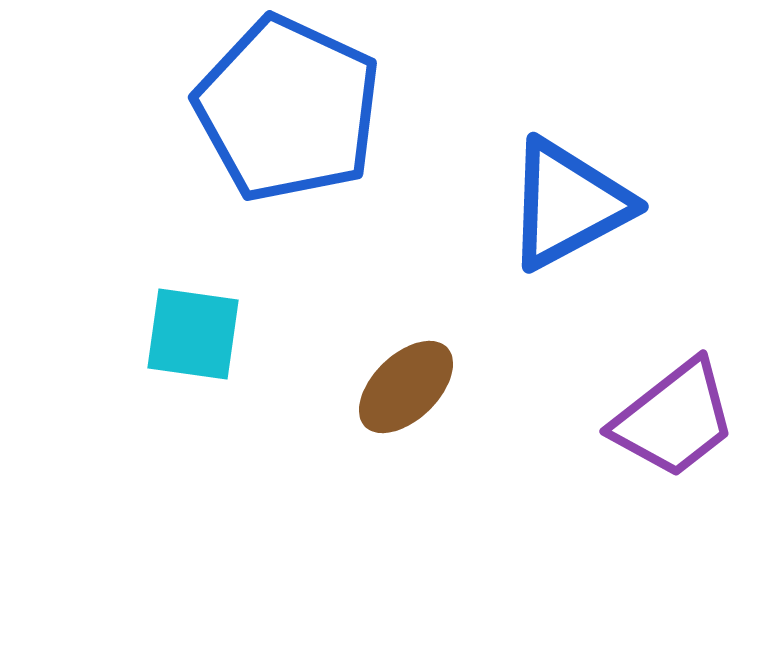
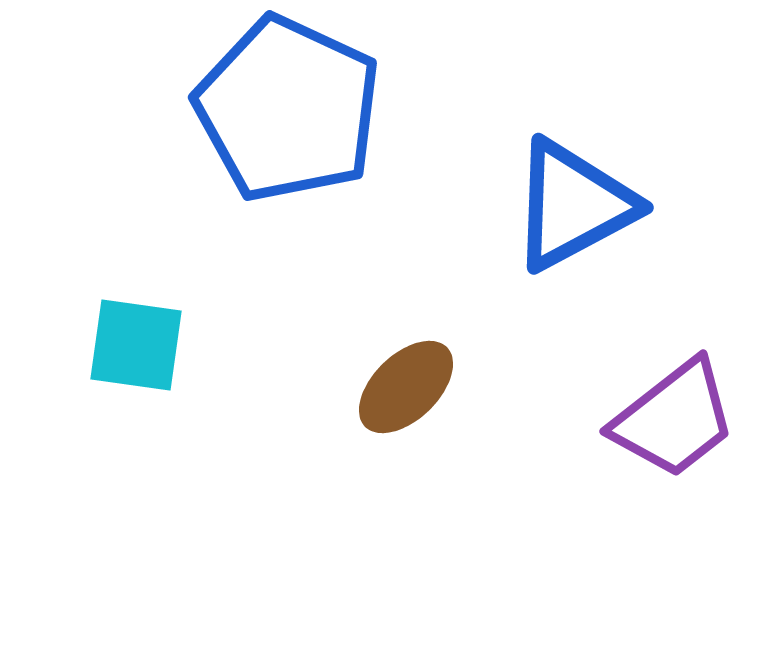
blue triangle: moved 5 px right, 1 px down
cyan square: moved 57 px left, 11 px down
